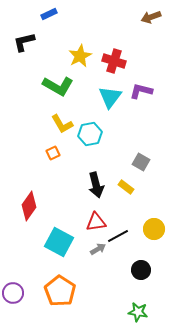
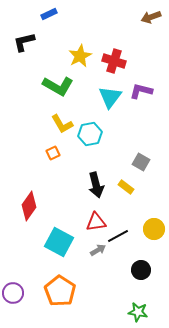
gray arrow: moved 1 px down
